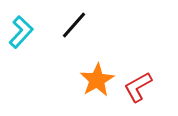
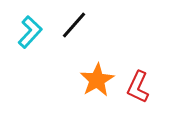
cyan L-shape: moved 9 px right
red L-shape: rotated 36 degrees counterclockwise
